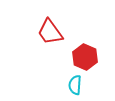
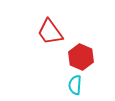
red hexagon: moved 4 px left
